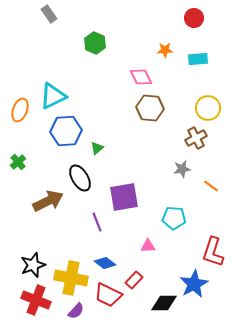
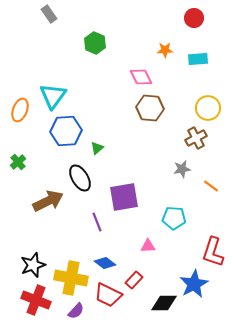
cyan triangle: rotated 28 degrees counterclockwise
